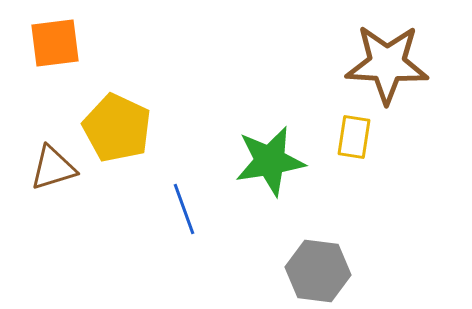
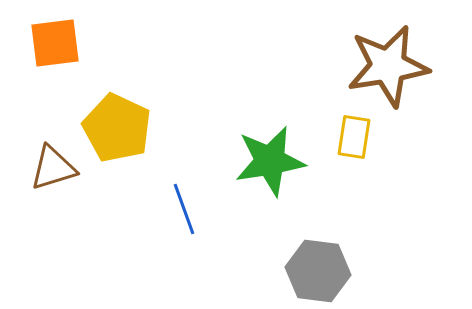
brown star: moved 1 px right, 2 px down; rotated 12 degrees counterclockwise
